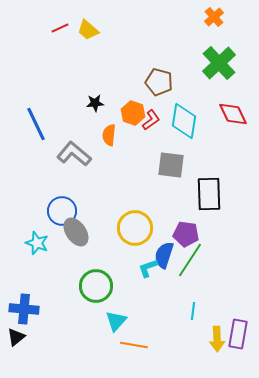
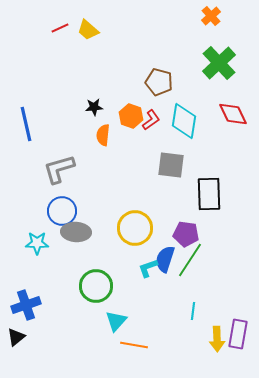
orange cross: moved 3 px left, 1 px up
black star: moved 1 px left, 4 px down
orange hexagon: moved 2 px left, 3 px down
blue line: moved 10 px left; rotated 12 degrees clockwise
orange semicircle: moved 6 px left
gray L-shape: moved 15 px left, 15 px down; rotated 56 degrees counterclockwise
gray ellipse: rotated 52 degrees counterclockwise
cyan star: rotated 20 degrees counterclockwise
blue semicircle: moved 1 px right, 4 px down
blue cross: moved 2 px right, 4 px up; rotated 24 degrees counterclockwise
